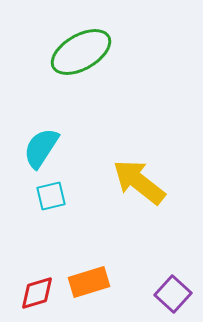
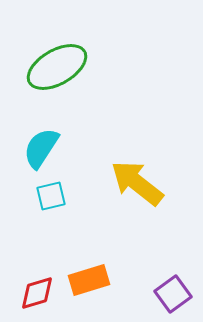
green ellipse: moved 24 px left, 15 px down
yellow arrow: moved 2 px left, 1 px down
orange rectangle: moved 2 px up
purple square: rotated 12 degrees clockwise
